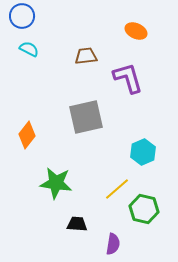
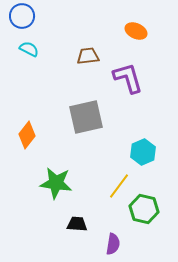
brown trapezoid: moved 2 px right
yellow line: moved 2 px right, 3 px up; rotated 12 degrees counterclockwise
